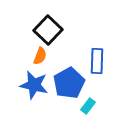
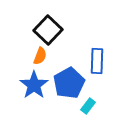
blue star: rotated 24 degrees clockwise
